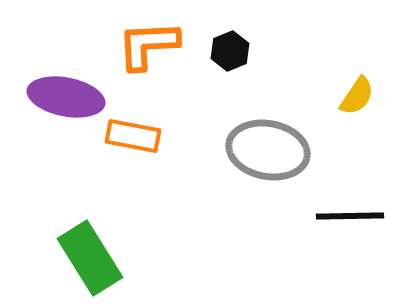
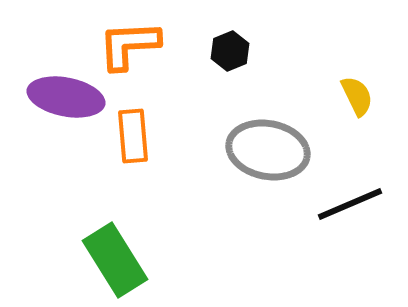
orange L-shape: moved 19 px left
yellow semicircle: rotated 60 degrees counterclockwise
orange rectangle: rotated 74 degrees clockwise
black line: moved 12 px up; rotated 22 degrees counterclockwise
green rectangle: moved 25 px right, 2 px down
